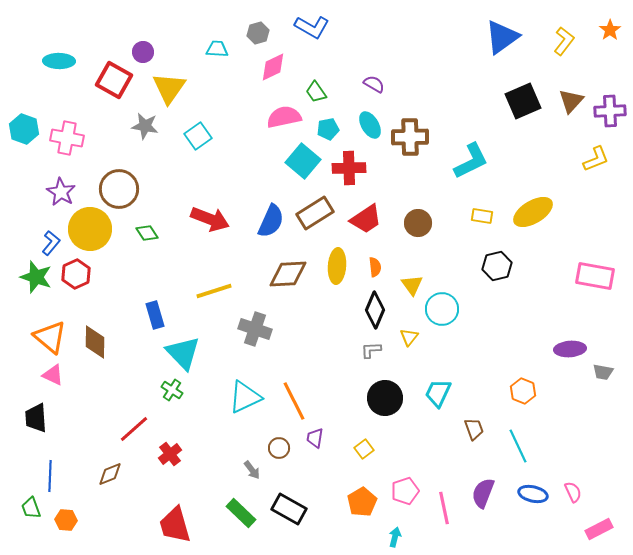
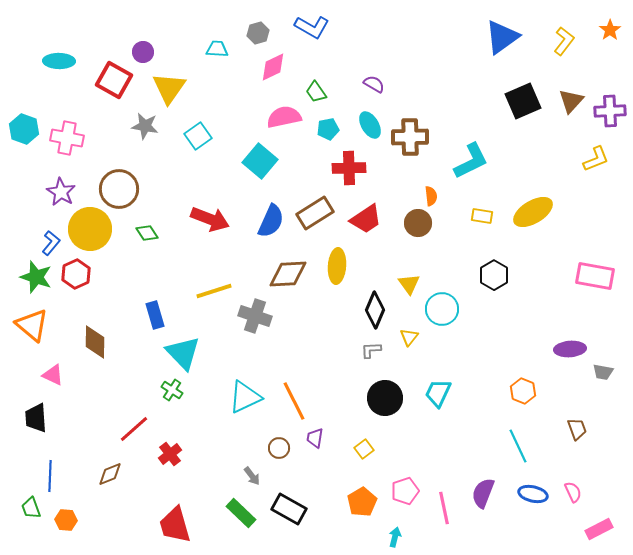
cyan square at (303, 161): moved 43 px left
black hexagon at (497, 266): moved 3 px left, 9 px down; rotated 16 degrees counterclockwise
orange semicircle at (375, 267): moved 56 px right, 71 px up
yellow triangle at (412, 285): moved 3 px left, 1 px up
gray cross at (255, 329): moved 13 px up
orange triangle at (50, 337): moved 18 px left, 12 px up
brown trapezoid at (474, 429): moved 103 px right
gray arrow at (252, 470): moved 6 px down
